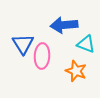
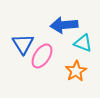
cyan triangle: moved 3 px left, 1 px up
pink ellipse: rotated 30 degrees clockwise
orange star: rotated 20 degrees clockwise
